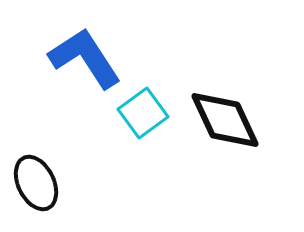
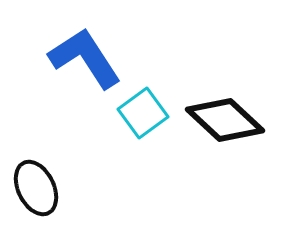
black diamond: rotated 22 degrees counterclockwise
black ellipse: moved 5 px down
